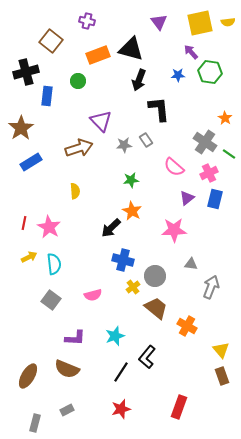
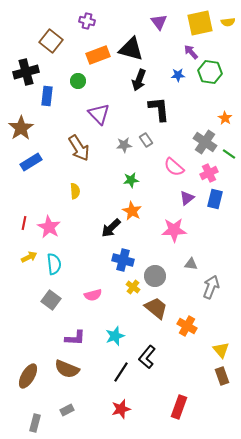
purple triangle at (101, 121): moved 2 px left, 7 px up
brown arrow at (79, 148): rotated 76 degrees clockwise
yellow cross at (133, 287): rotated 16 degrees counterclockwise
